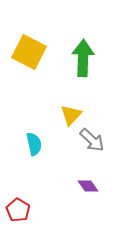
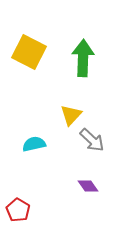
cyan semicircle: rotated 90 degrees counterclockwise
